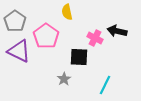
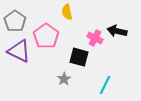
black square: rotated 12 degrees clockwise
